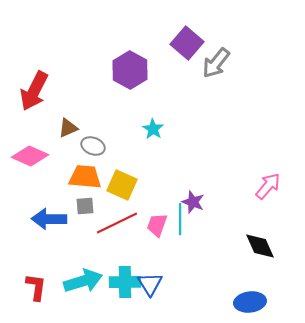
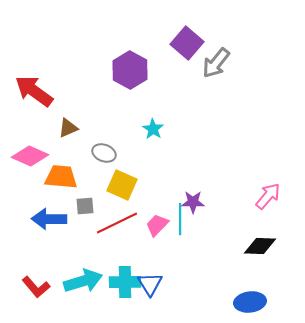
red arrow: rotated 99 degrees clockwise
gray ellipse: moved 11 px right, 7 px down
orange trapezoid: moved 24 px left
pink arrow: moved 10 px down
purple star: rotated 20 degrees counterclockwise
pink trapezoid: rotated 25 degrees clockwise
black diamond: rotated 64 degrees counterclockwise
red L-shape: rotated 132 degrees clockwise
